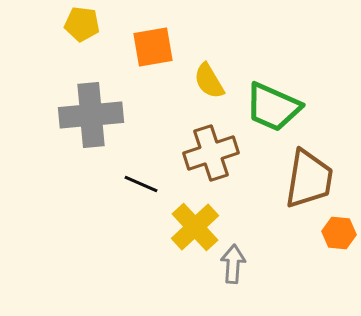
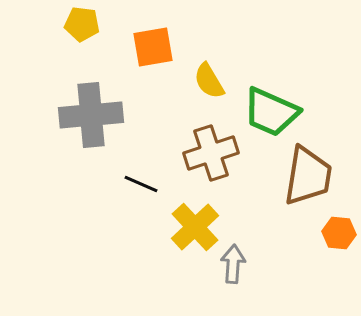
green trapezoid: moved 2 px left, 5 px down
brown trapezoid: moved 1 px left, 3 px up
